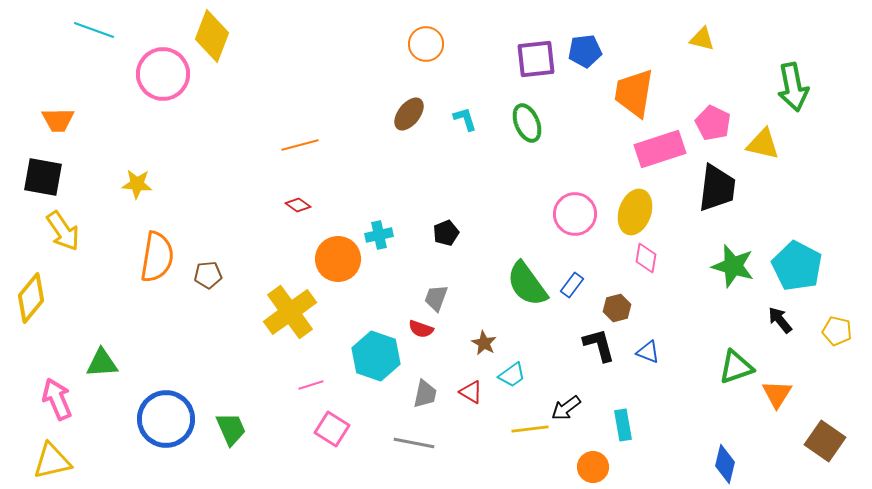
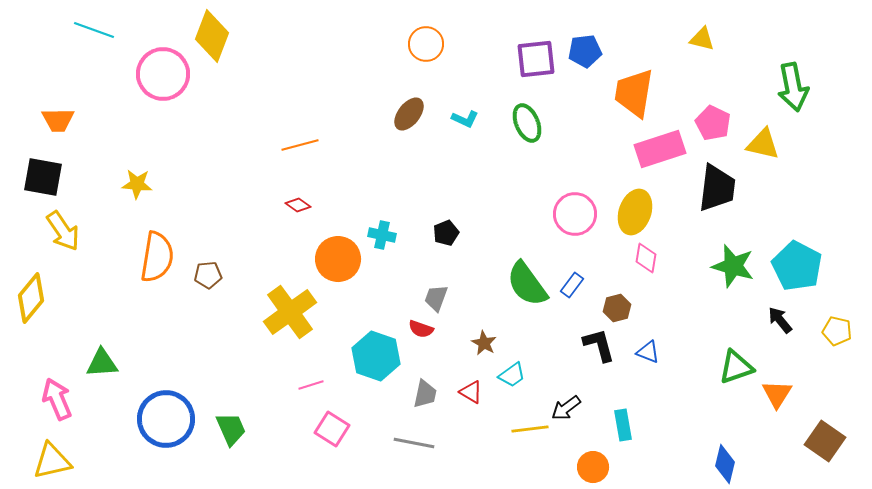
cyan L-shape at (465, 119): rotated 132 degrees clockwise
cyan cross at (379, 235): moved 3 px right; rotated 24 degrees clockwise
